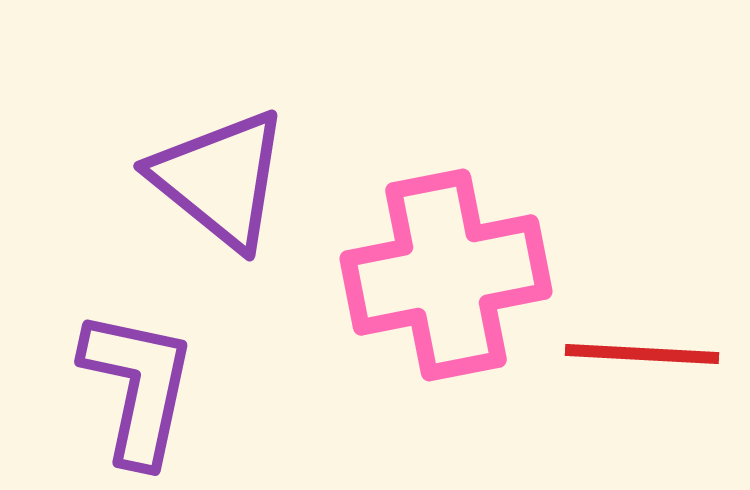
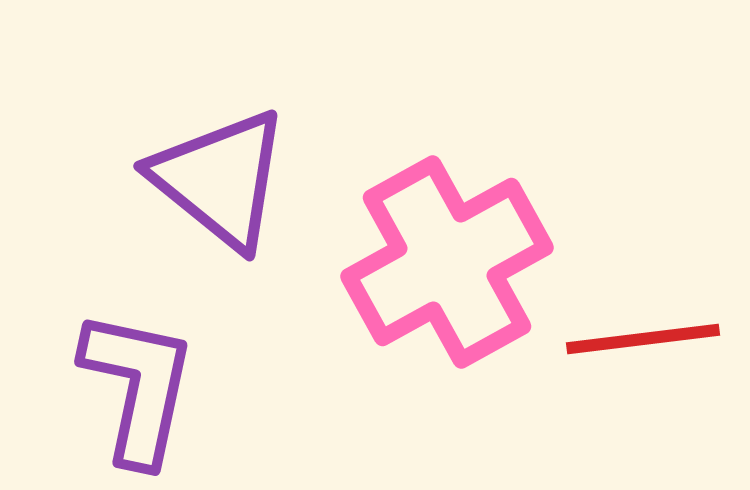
pink cross: moved 1 px right, 13 px up; rotated 18 degrees counterclockwise
red line: moved 1 px right, 15 px up; rotated 10 degrees counterclockwise
